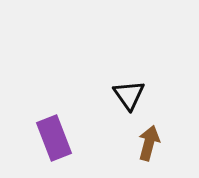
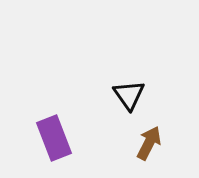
brown arrow: rotated 12 degrees clockwise
